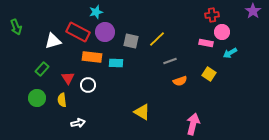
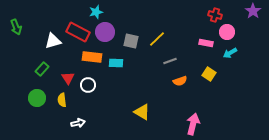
red cross: moved 3 px right; rotated 24 degrees clockwise
pink circle: moved 5 px right
